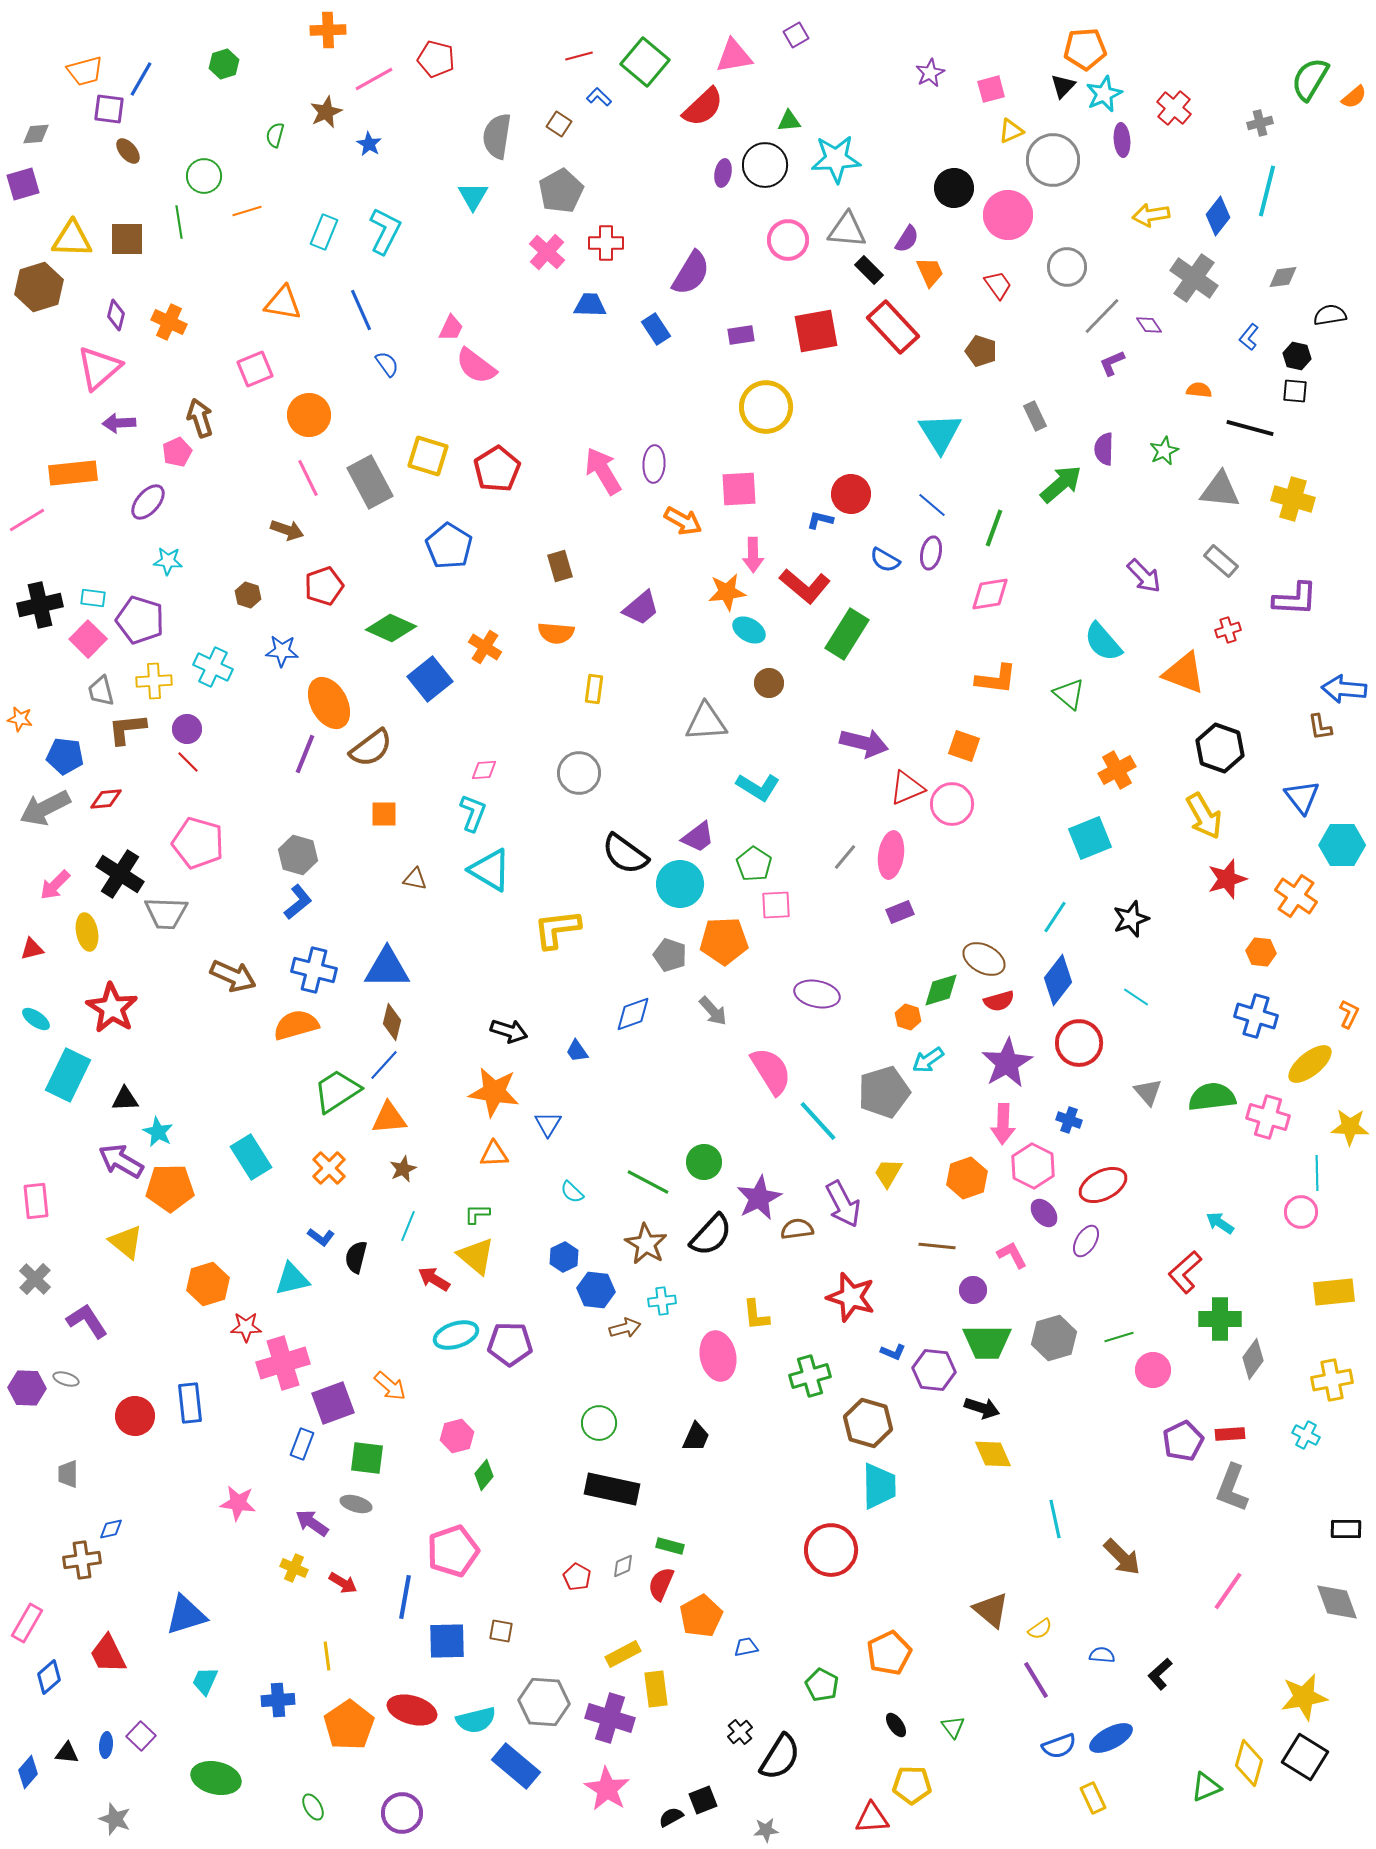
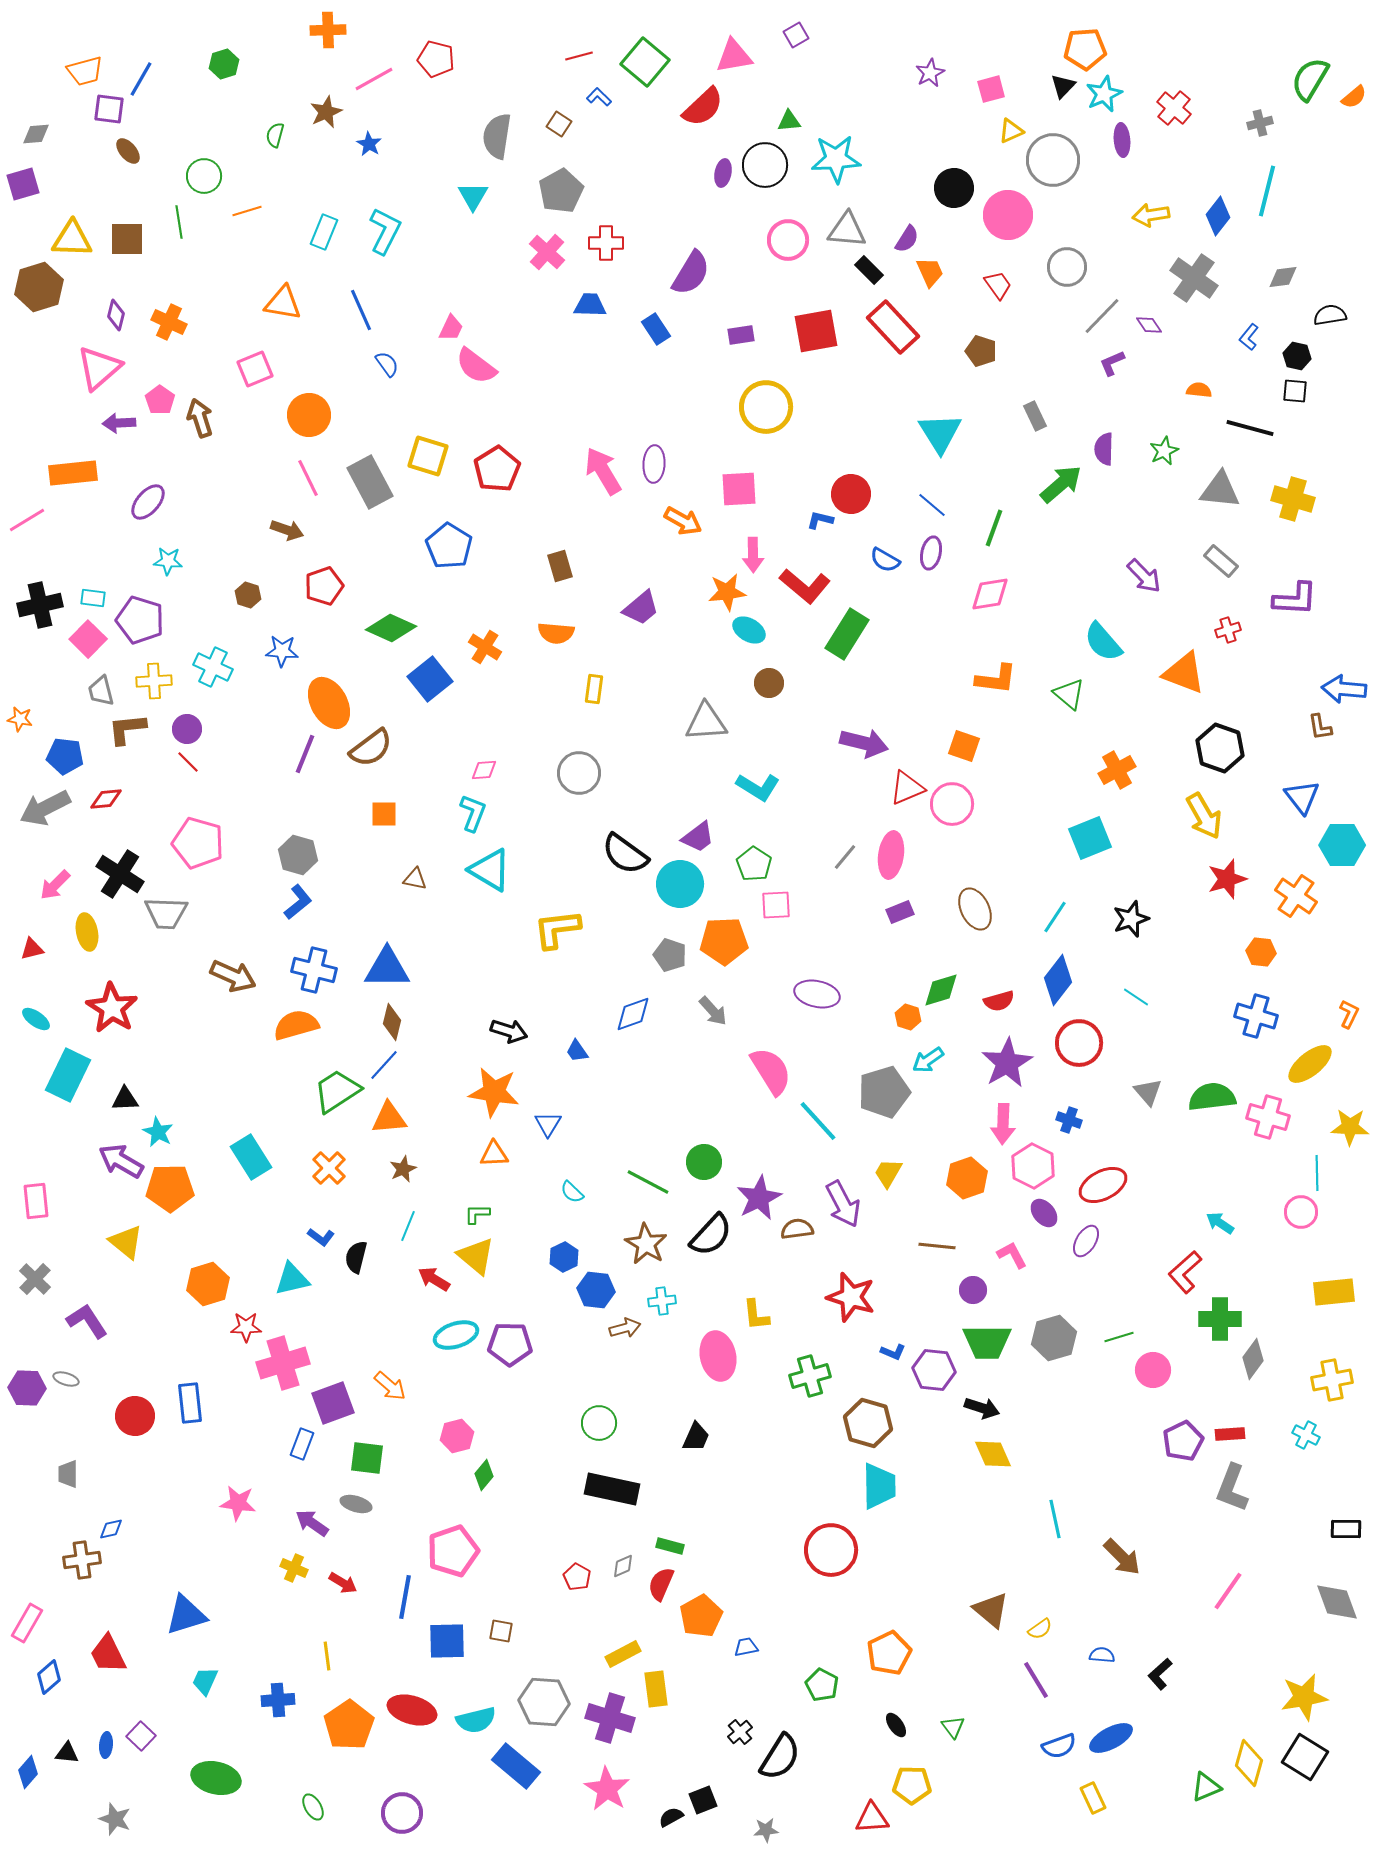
pink pentagon at (177, 452): moved 17 px left, 52 px up; rotated 12 degrees counterclockwise
brown ellipse at (984, 959): moved 9 px left, 50 px up; rotated 36 degrees clockwise
